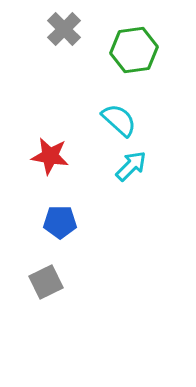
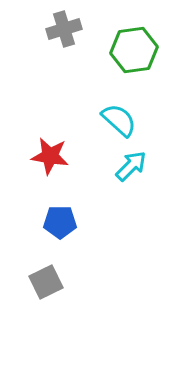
gray cross: rotated 28 degrees clockwise
